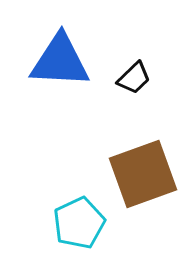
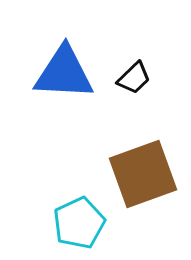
blue triangle: moved 4 px right, 12 px down
